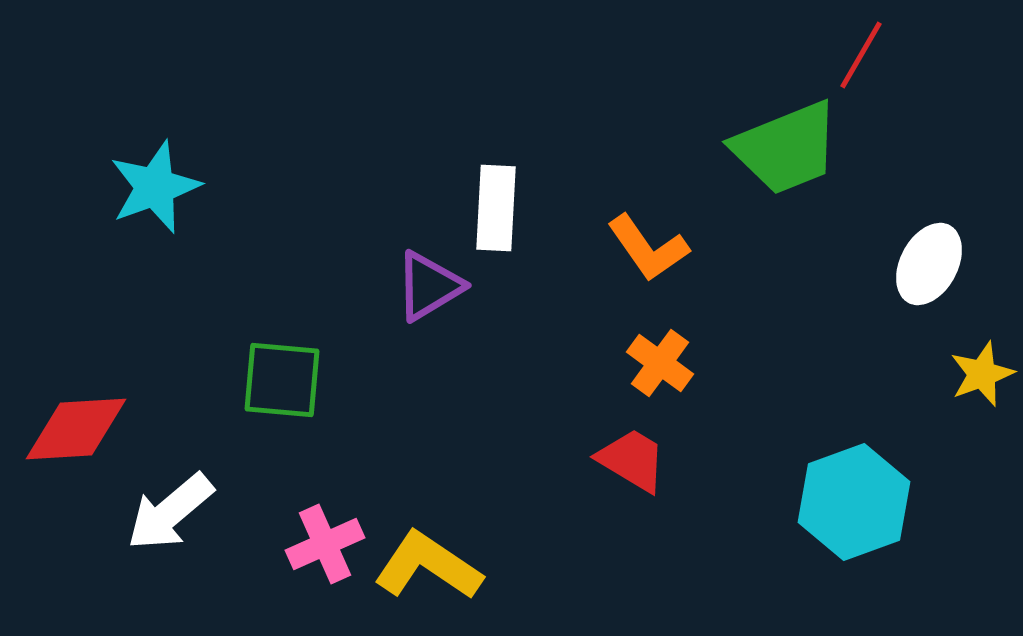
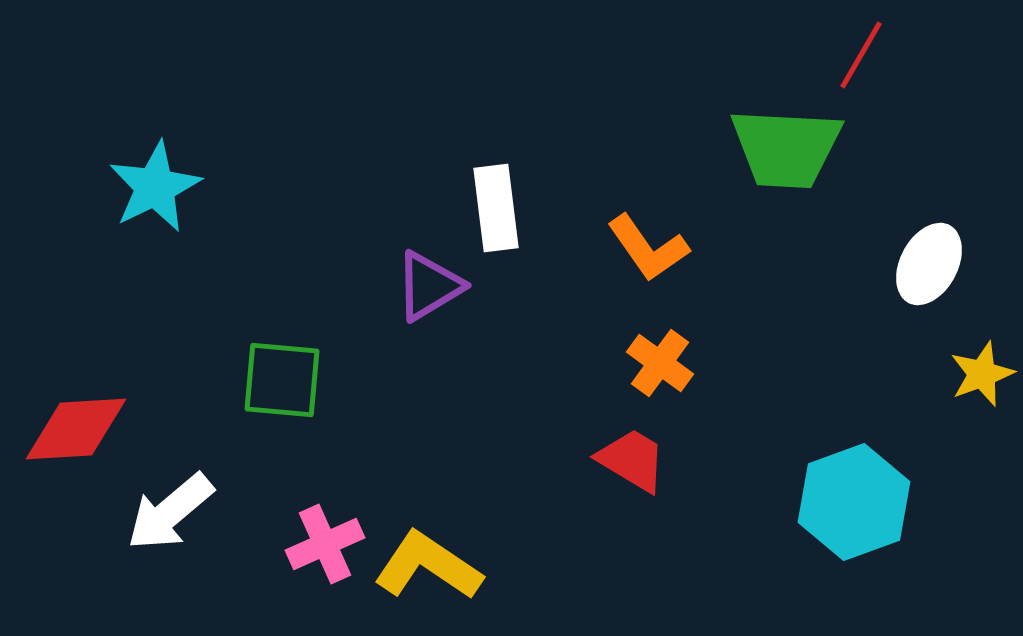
green trapezoid: rotated 25 degrees clockwise
cyan star: rotated 6 degrees counterclockwise
white rectangle: rotated 10 degrees counterclockwise
